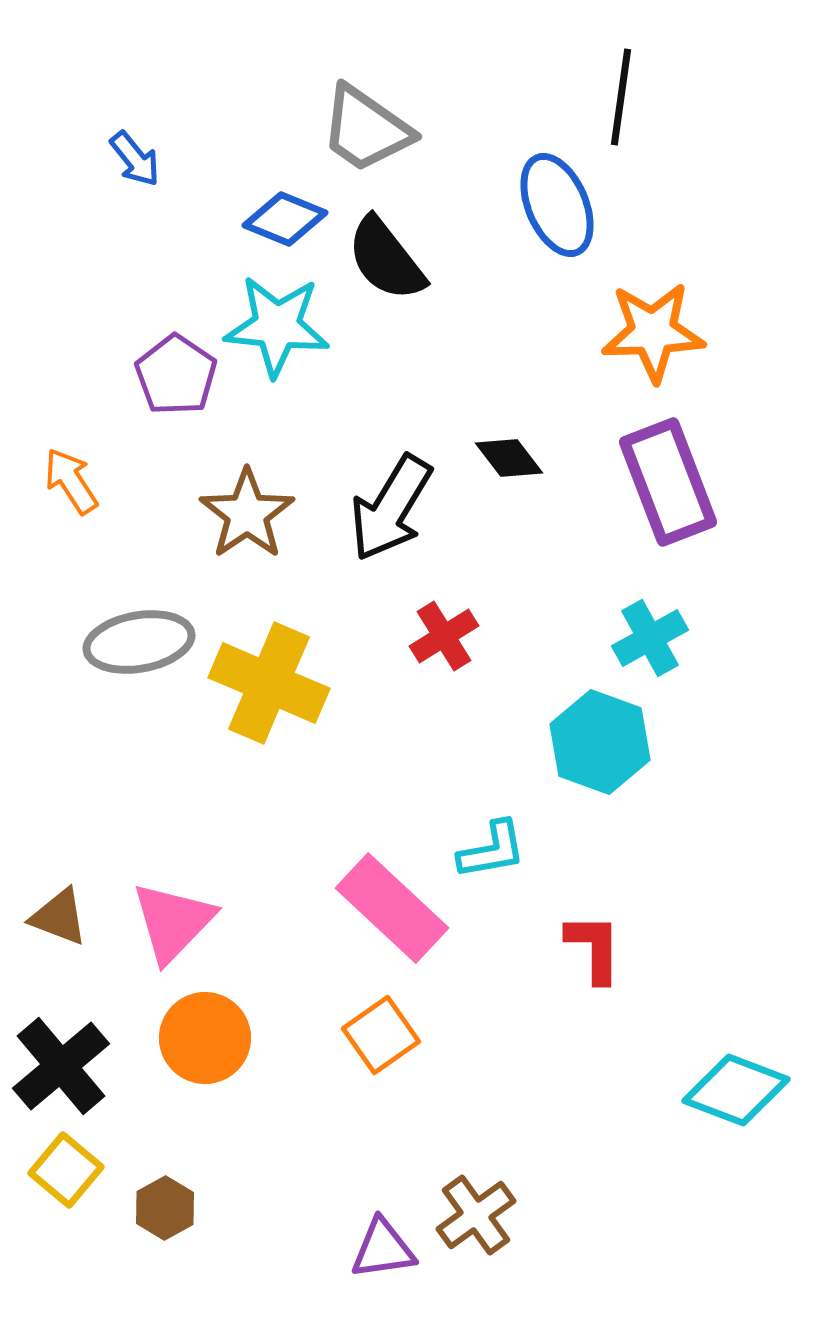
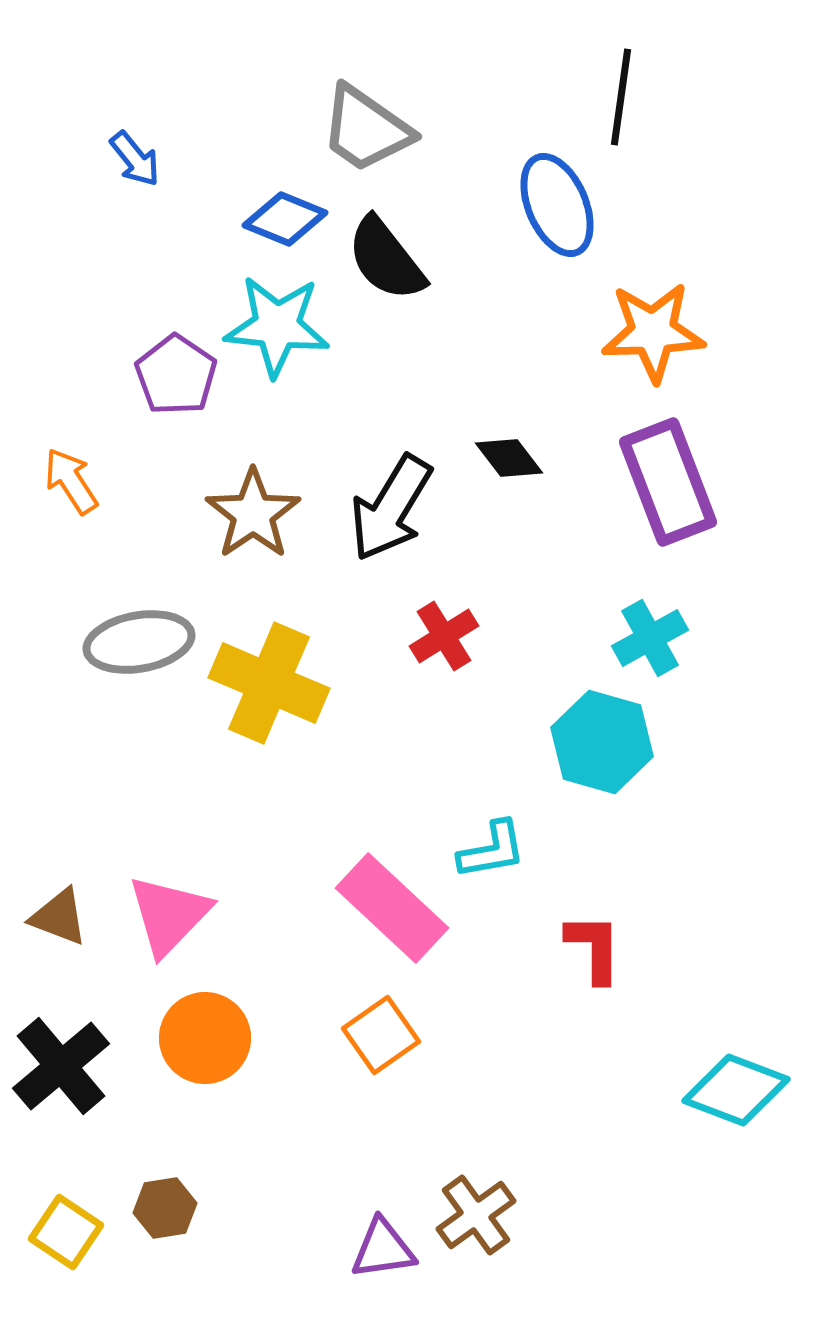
brown star: moved 6 px right
cyan hexagon: moved 2 px right; rotated 4 degrees counterclockwise
pink triangle: moved 4 px left, 7 px up
yellow square: moved 62 px down; rotated 6 degrees counterclockwise
brown hexagon: rotated 20 degrees clockwise
